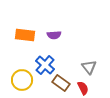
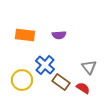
purple semicircle: moved 5 px right
brown rectangle: moved 1 px up
red semicircle: rotated 32 degrees counterclockwise
